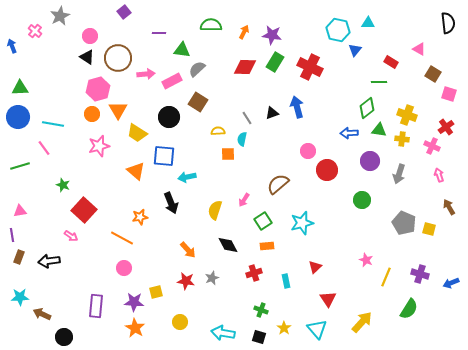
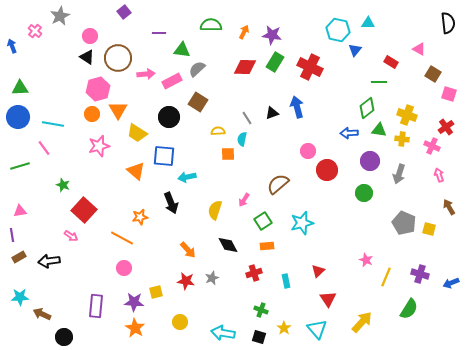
green circle at (362, 200): moved 2 px right, 7 px up
brown rectangle at (19, 257): rotated 40 degrees clockwise
red triangle at (315, 267): moved 3 px right, 4 px down
